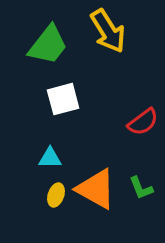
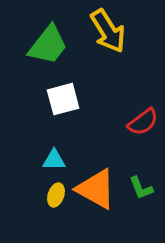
cyan triangle: moved 4 px right, 2 px down
